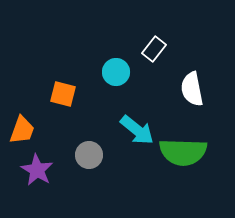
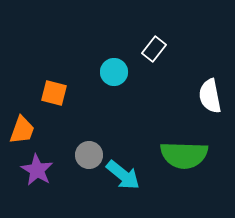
cyan circle: moved 2 px left
white semicircle: moved 18 px right, 7 px down
orange square: moved 9 px left, 1 px up
cyan arrow: moved 14 px left, 45 px down
green semicircle: moved 1 px right, 3 px down
